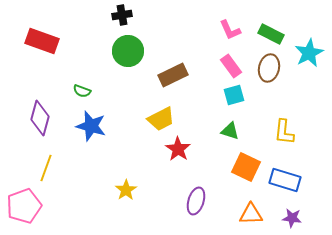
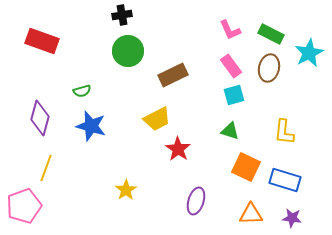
green semicircle: rotated 36 degrees counterclockwise
yellow trapezoid: moved 4 px left
